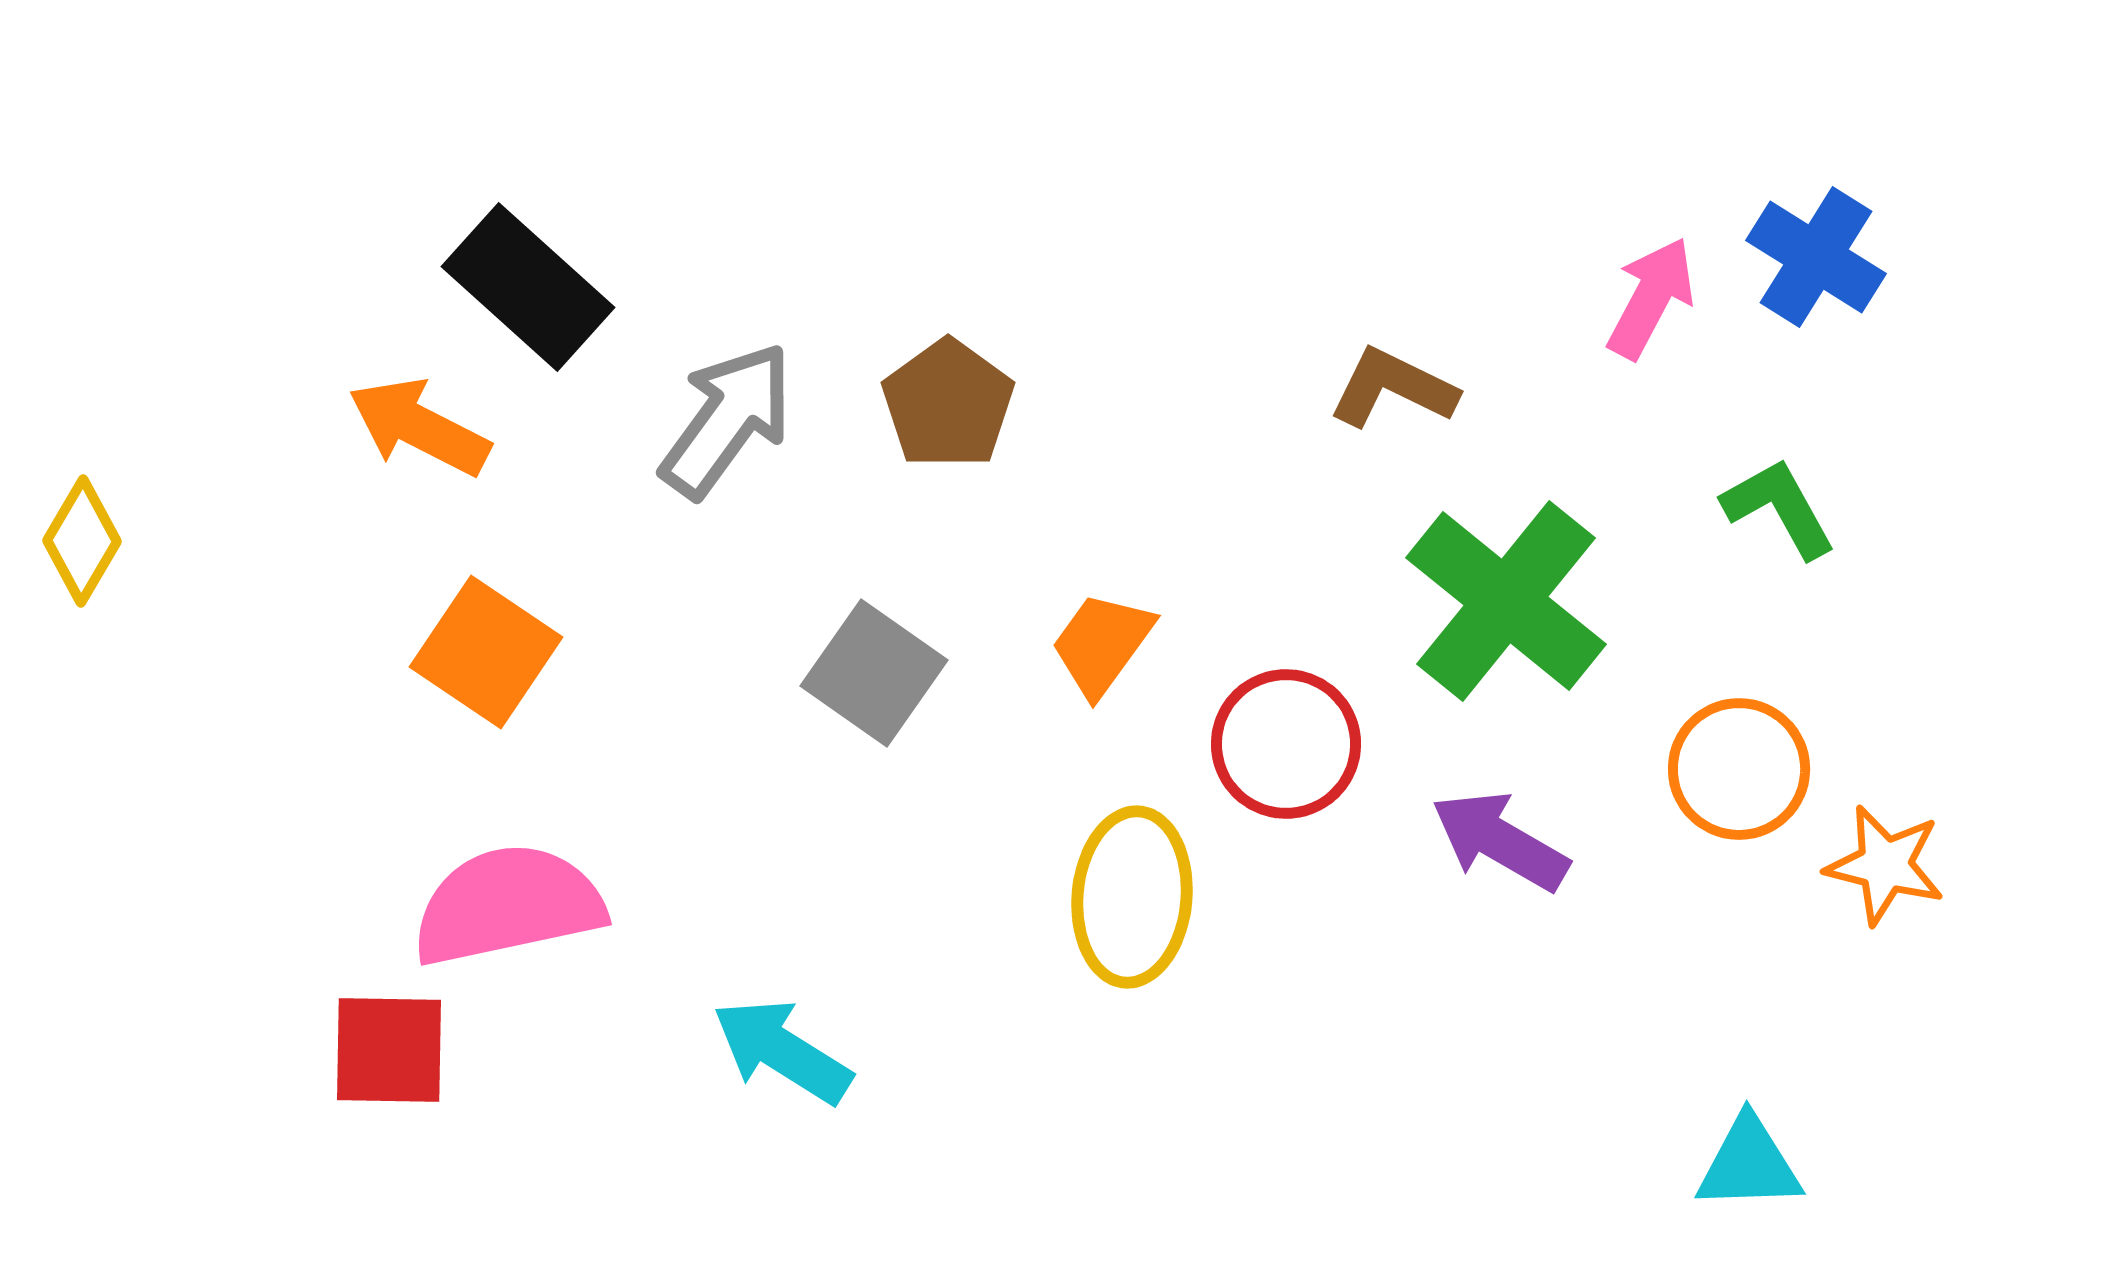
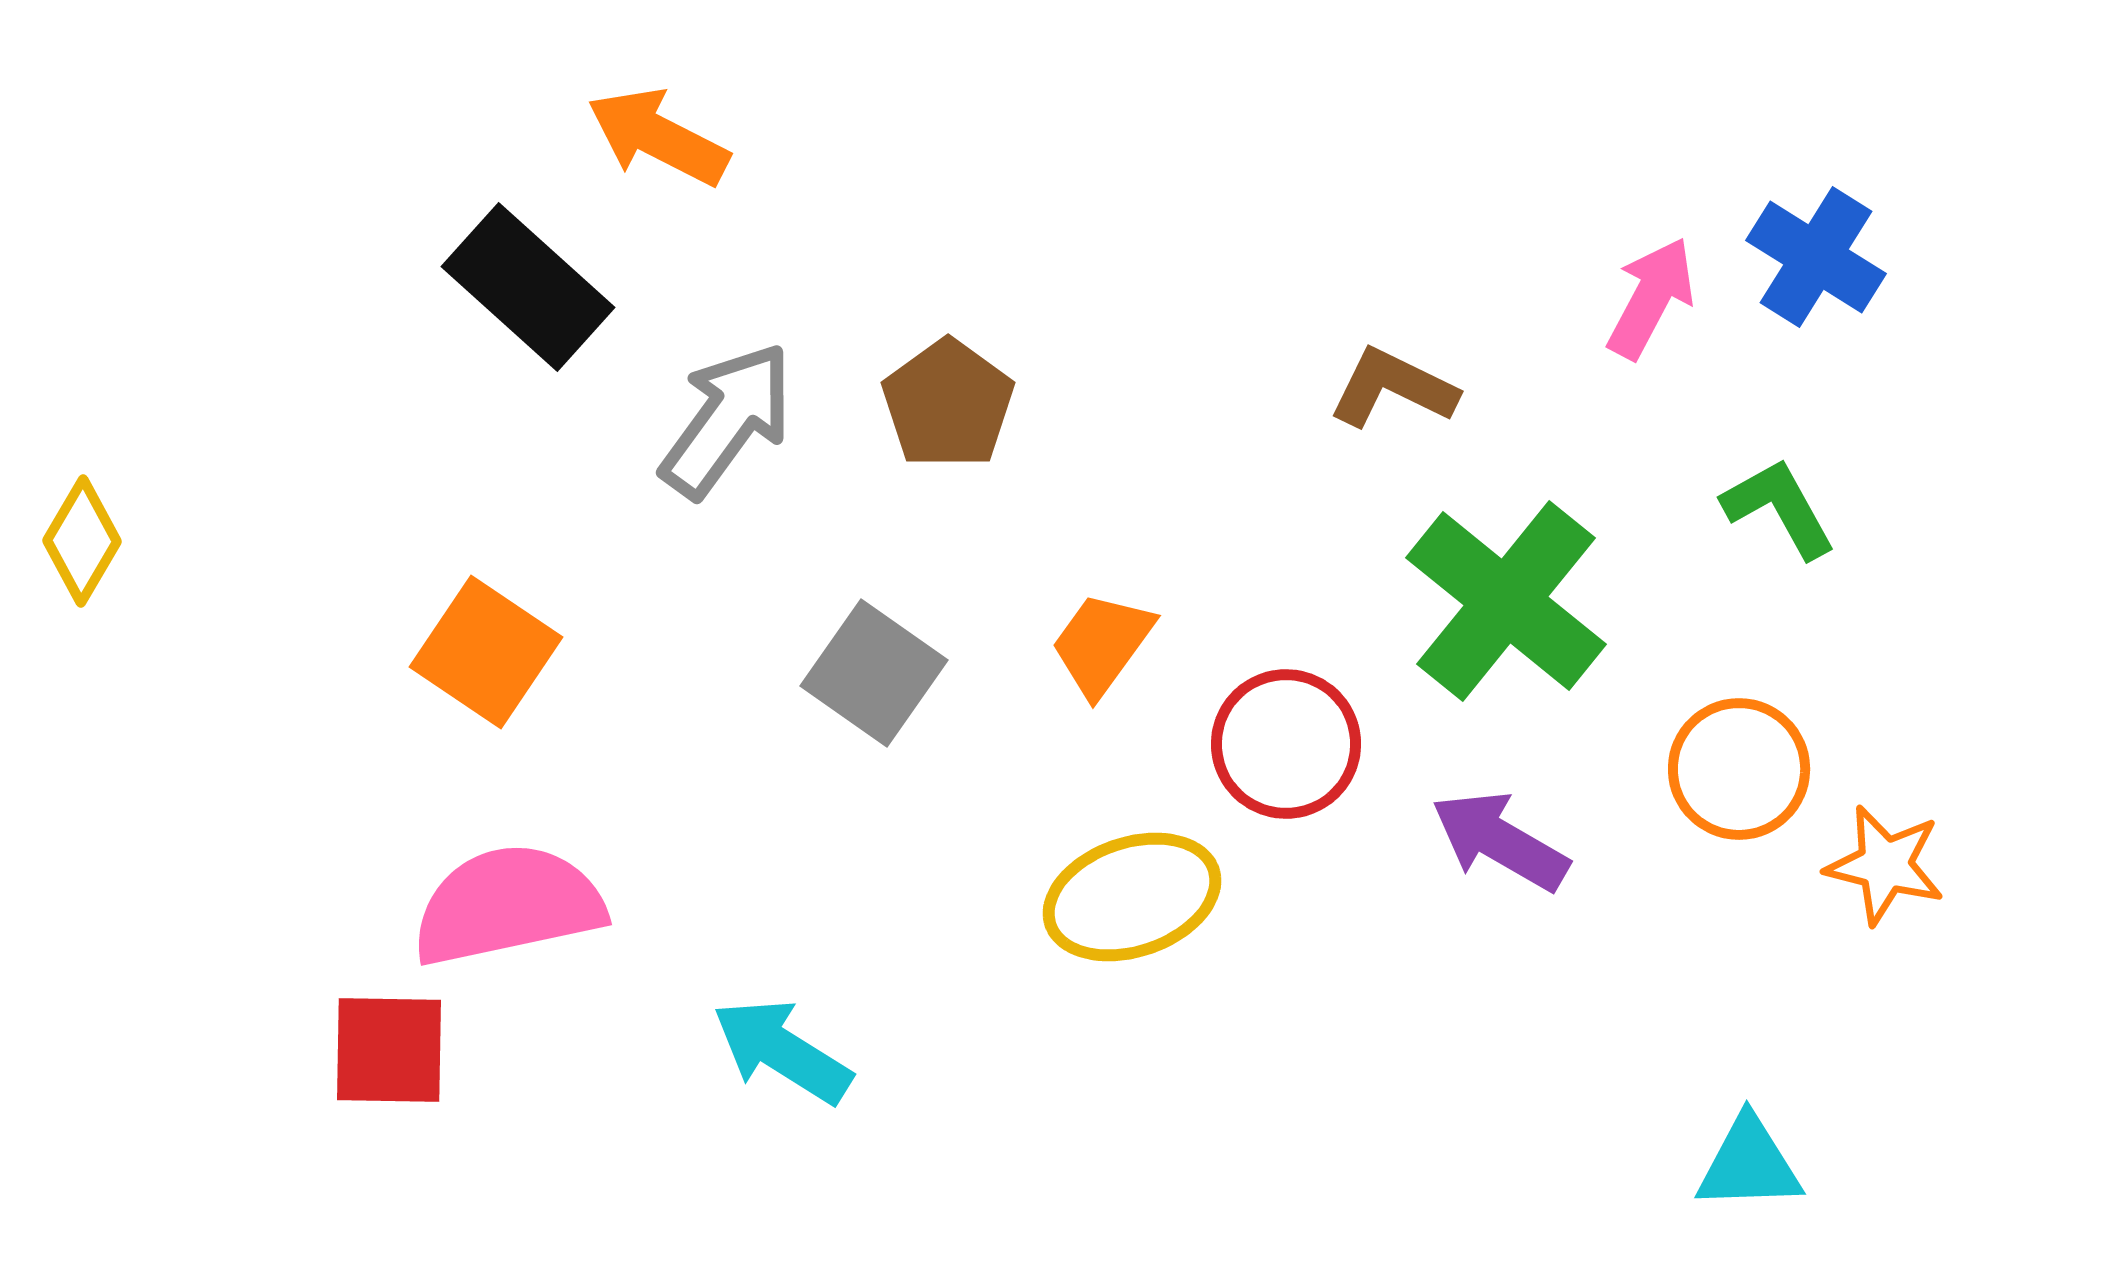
orange arrow: moved 239 px right, 290 px up
yellow ellipse: rotated 66 degrees clockwise
